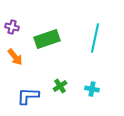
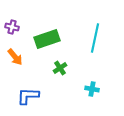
green cross: moved 18 px up
